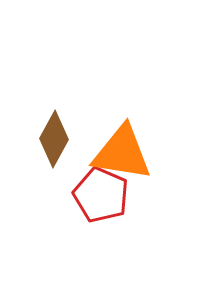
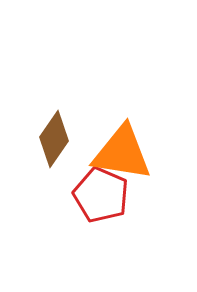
brown diamond: rotated 6 degrees clockwise
